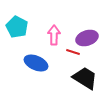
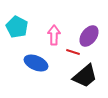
purple ellipse: moved 2 px right, 2 px up; rotated 35 degrees counterclockwise
black trapezoid: moved 2 px up; rotated 108 degrees clockwise
